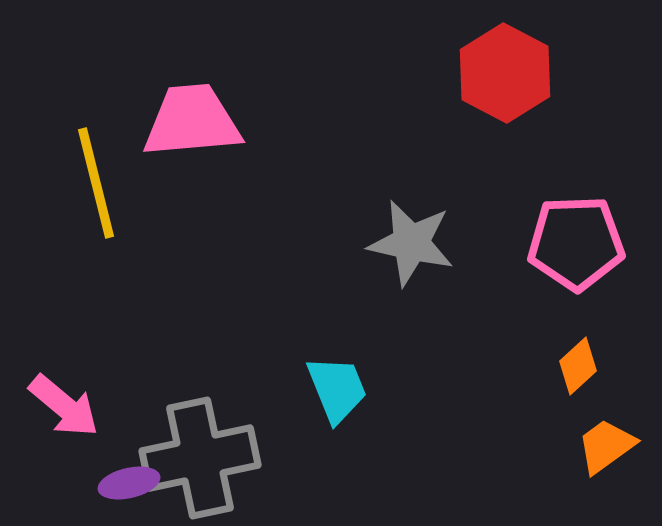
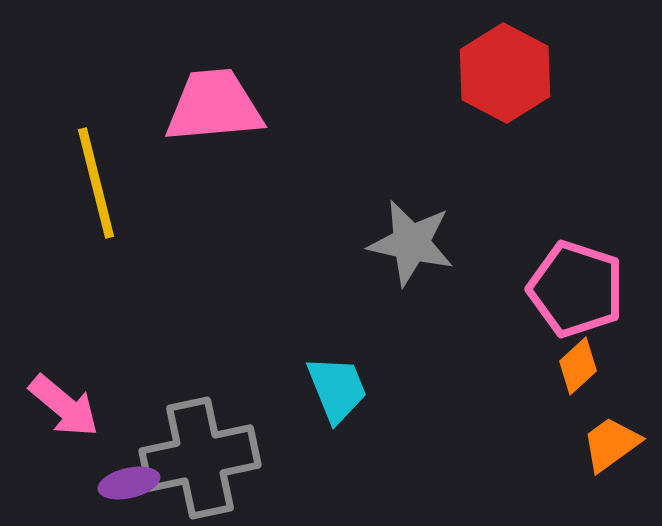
pink trapezoid: moved 22 px right, 15 px up
pink pentagon: moved 46 px down; rotated 20 degrees clockwise
orange trapezoid: moved 5 px right, 2 px up
